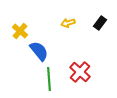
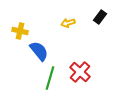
black rectangle: moved 6 px up
yellow cross: rotated 28 degrees counterclockwise
green line: moved 1 px right, 1 px up; rotated 20 degrees clockwise
